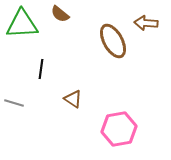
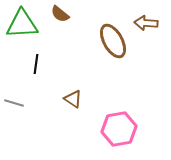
black line: moved 5 px left, 5 px up
